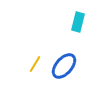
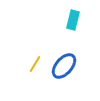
cyan rectangle: moved 5 px left, 2 px up
